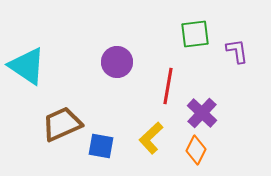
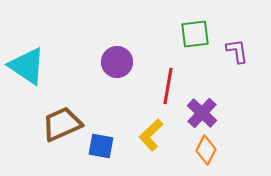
yellow L-shape: moved 3 px up
orange diamond: moved 10 px right
